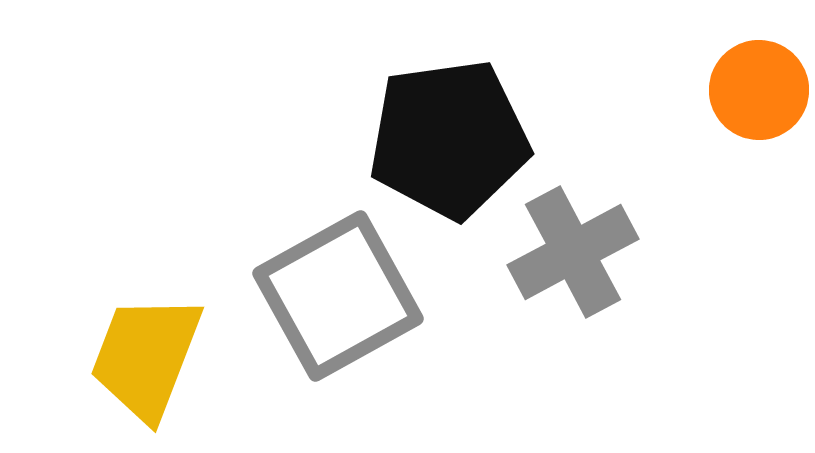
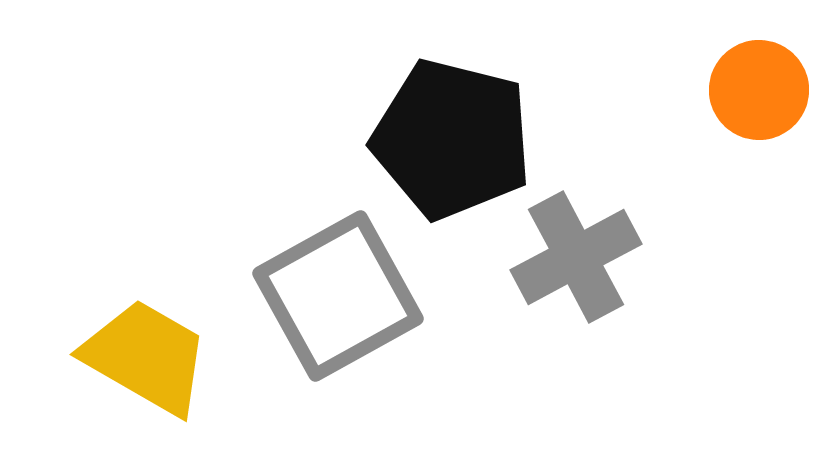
black pentagon: moved 3 px right; rotated 22 degrees clockwise
gray cross: moved 3 px right, 5 px down
yellow trapezoid: rotated 99 degrees clockwise
